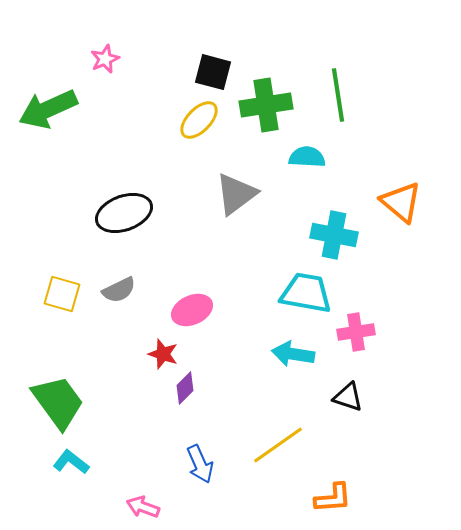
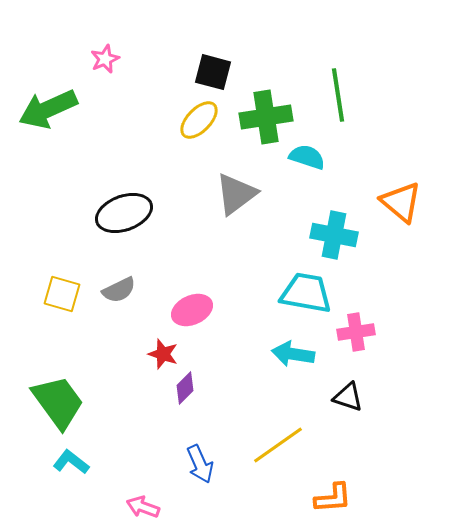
green cross: moved 12 px down
cyan semicircle: rotated 15 degrees clockwise
